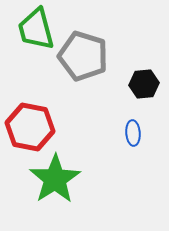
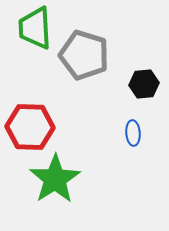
green trapezoid: moved 1 px left, 1 px up; rotated 12 degrees clockwise
gray pentagon: moved 1 px right, 1 px up
red hexagon: rotated 9 degrees counterclockwise
